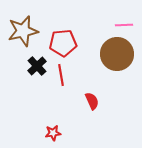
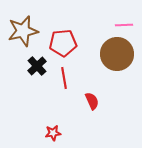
red line: moved 3 px right, 3 px down
